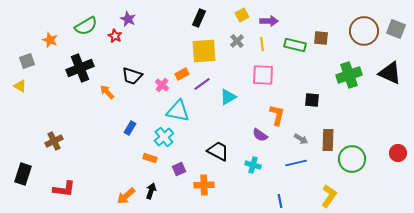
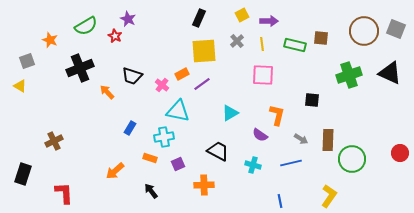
cyan triangle at (228, 97): moved 2 px right, 16 px down
cyan cross at (164, 137): rotated 30 degrees clockwise
red circle at (398, 153): moved 2 px right
blue line at (296, 163): moved 5 px left
purple square at (179, 169): moved 1 px left, 5 px up
red L-shape at (64, 189): moved 4 px down; rotated 100 degrees counterclockwise
black arrow at (151, 191): rotated 56 degrees counterclockwise
orange arrow at (126, 196): moved 11 px left, 25 px up
